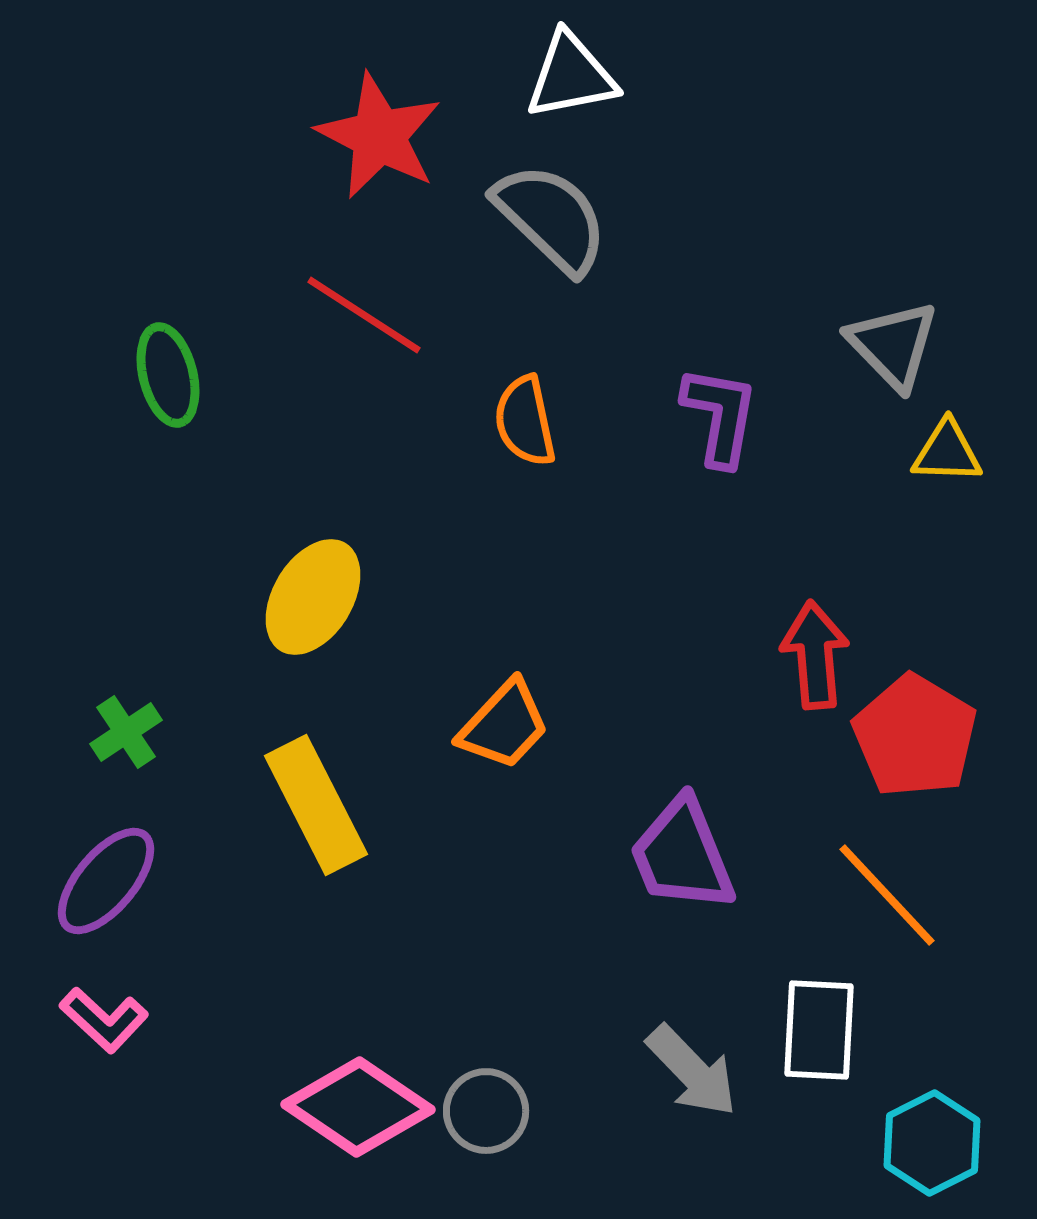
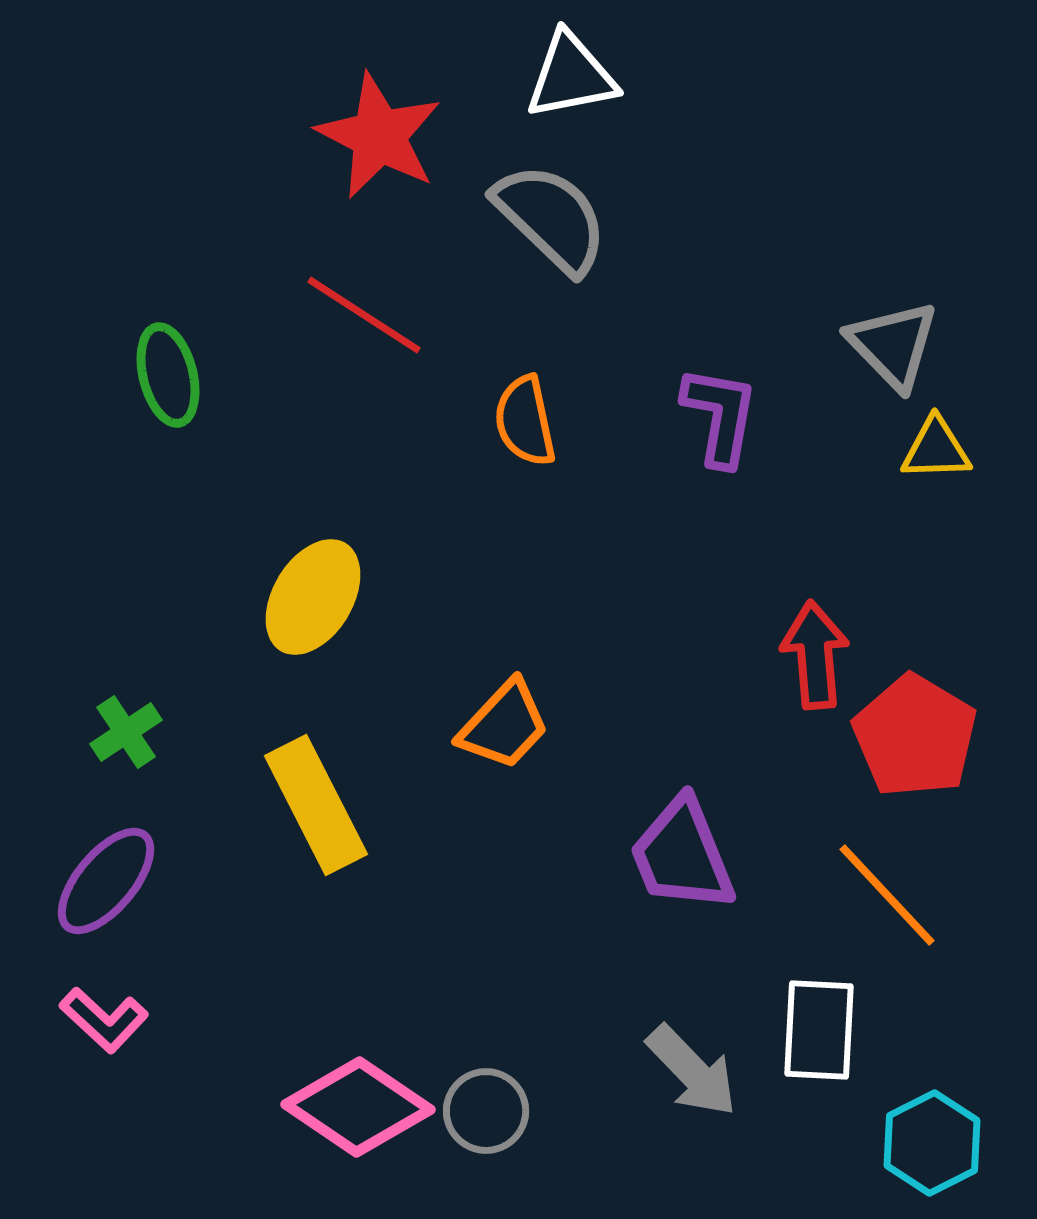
yellow triangle: moved 11 px left, 3 px up; rotated 4 degrees counterclockwise
